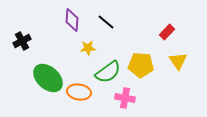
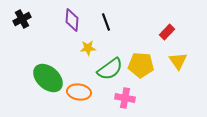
black line: rotated 30 degrees clockwise
black cross: moved 22 px up
green semicircle: moved 2 px right, 3 px up
